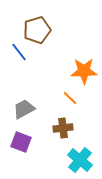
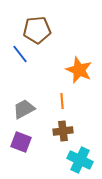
brown pentagon: rotated 12 degrees clockwise
blue line: moved 1 px right, 2 px down
orange star: moved 5 px left, 1 px up; rotated 24 degrees clockwise
orange line: moved 8 px left, 3 px down; rotated 42 degrees clockwise
brown cross: moved 3 px down
cyan cross: rotated 15 degrees counterclockwise
